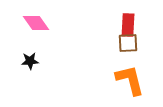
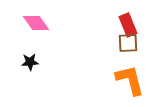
red rectangle: rotated 25 degrees counterclockwise
black star: moved 1 px down
